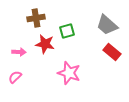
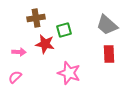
green square: moved 3 px left, 1 px up
red rectangle: moved 3 px left, 2 px down; rotated 48 degrees clockwise
